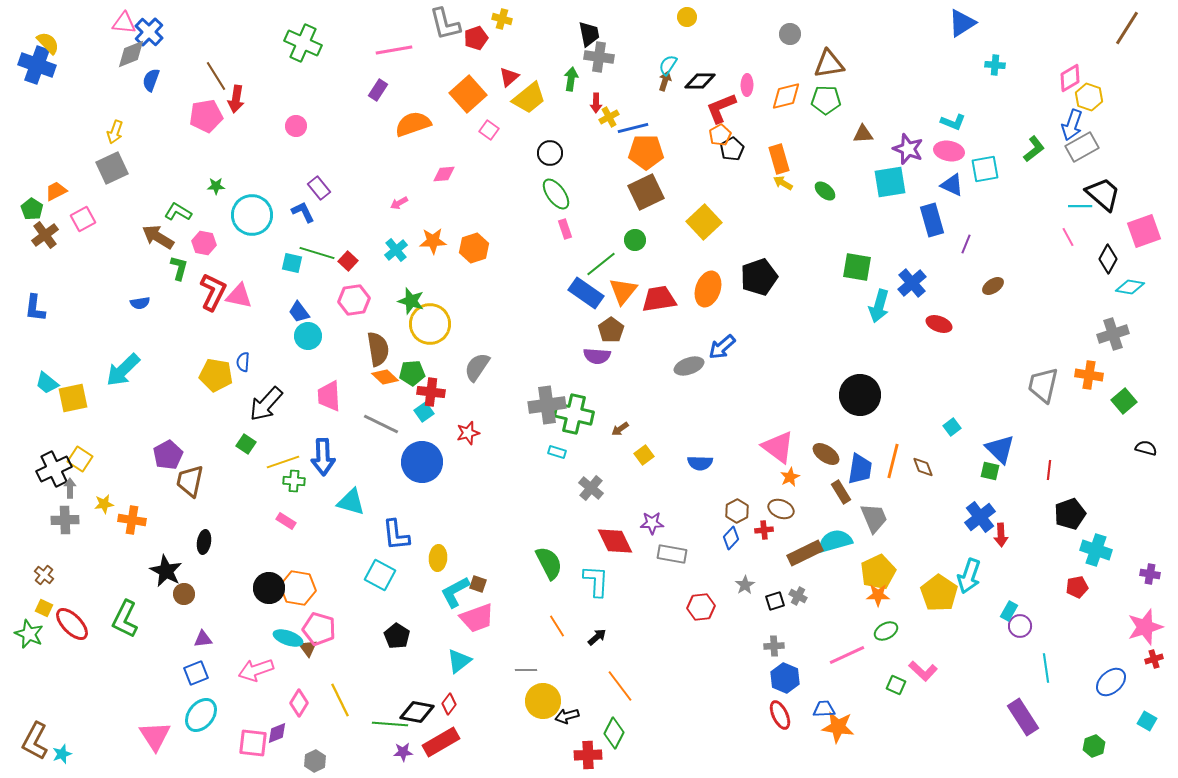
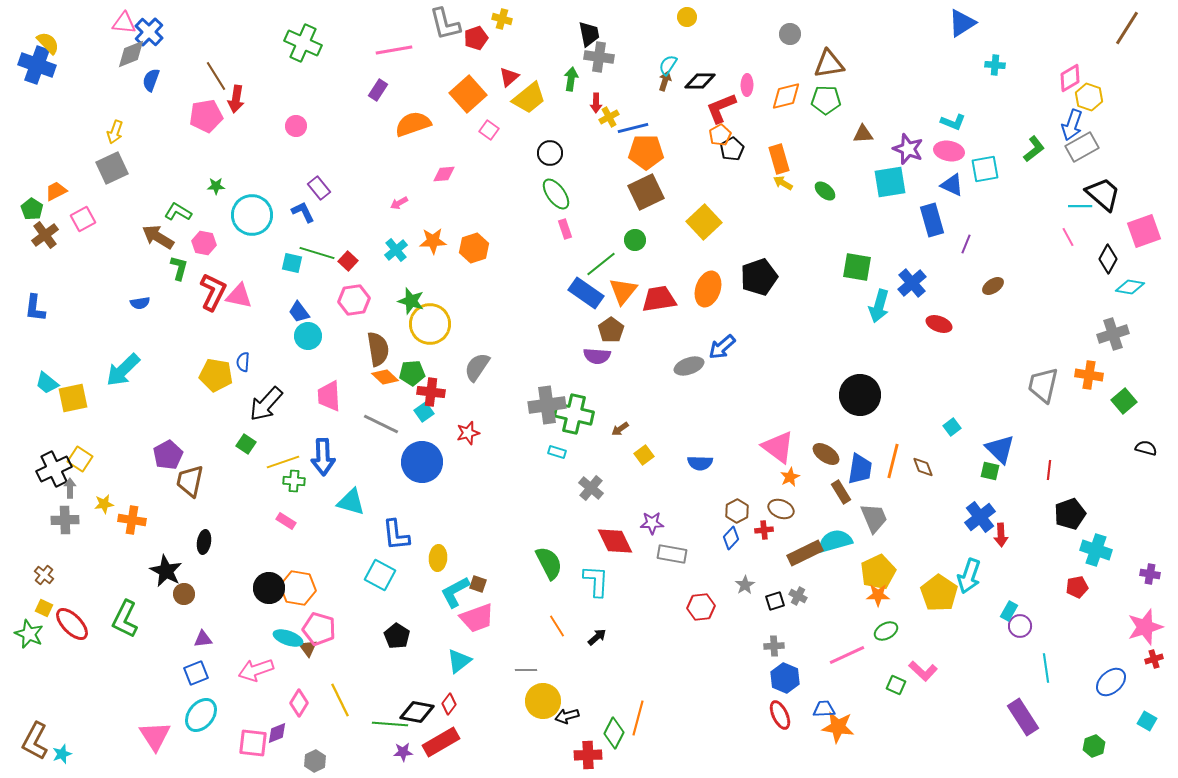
orange line at (620, 686): moved 18 px right, 32 px down; rotated 52 degrees clockwise
